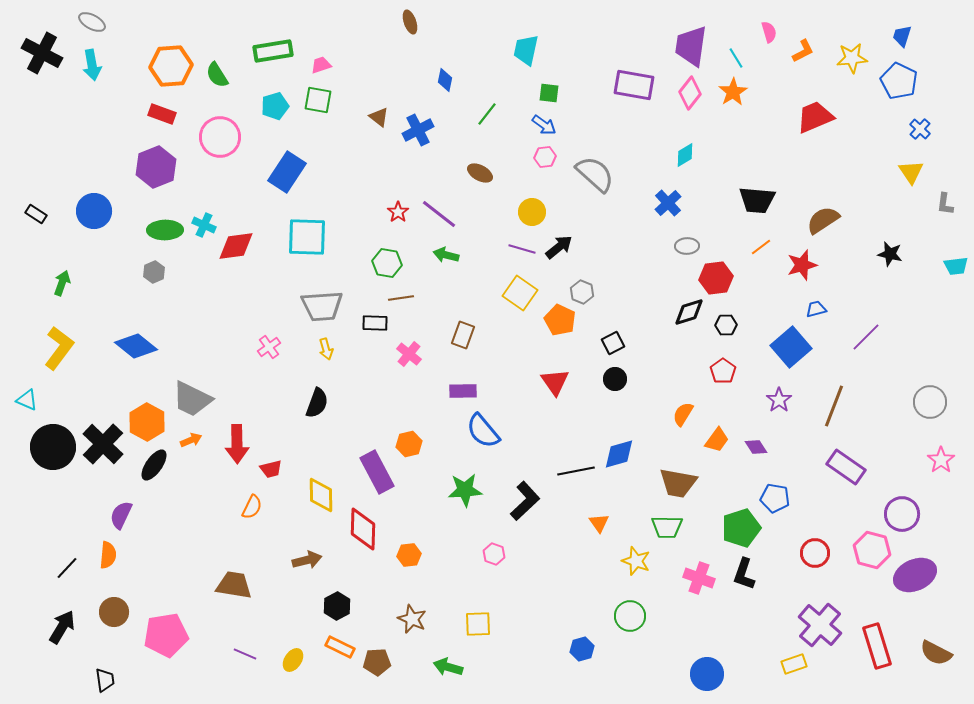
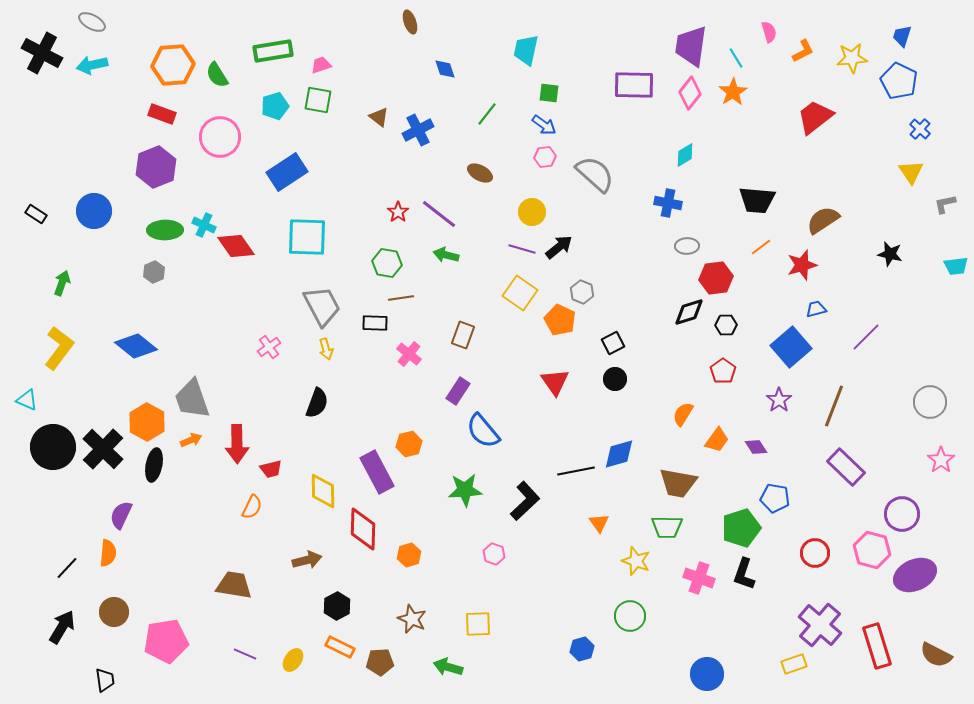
cyan arrow at (92, 65): rotated 88 degrees clockwise
orange hexagon at (171, 66): moved 2 px right, 1 px up
blue diamond at (445, 80): moved 11 px up; rotated 30 degrees counterclockwise
purple rectangle at (634, 85): rotated 9 degrees counterclockwise
red trapezoid at (815, 117): rotated 15 degrees counterclockwise
blue rectangle at (287, 172): rotated 24 degrees clockwise
blue cross at (668, 203): rotated 36 degrees counterclockwise
gray L-shape at (945, 204): rotated 70 degrees clockwise
red diamond at (236, 246): rotated 63 degrees clockwise
gray trapezoid at (322, 306): rotated 114 degrees counterclockwise
purple rectangle at (463, 391): moved 5 px left; rotated 56 degrees counterclockwise
gray trapezoid at (192, 399): rotated 45 degrees clockwise
black cross at (103, 444): moved 5 px down
black ellipse at (154, 465): rotated 24 degrees counterclockwise
purple rectangle at (846, 467): rotated 9 degrees clockwise
yellow diamond at (321, 495): moved 2 px right, 4 px up
orange semicircle at (108, 555): moved 2 px up
orange hexagon at (409, 555): rotated 10 degrees counterclockwise
pink pentagon at (166, 635): moved 6 px down
brown semicircle at (936, 653): moved 2 px down
brown pentagon at (377, 662): moved 3 px right
